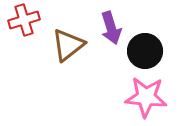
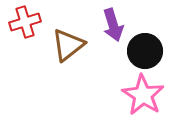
red cross: moved 1 px right, 2 px down
purple arrow: moved 2 px right, 3 px up
pink star: moved 3 px left, 2 px up; rotated 27 degrees clockwise
